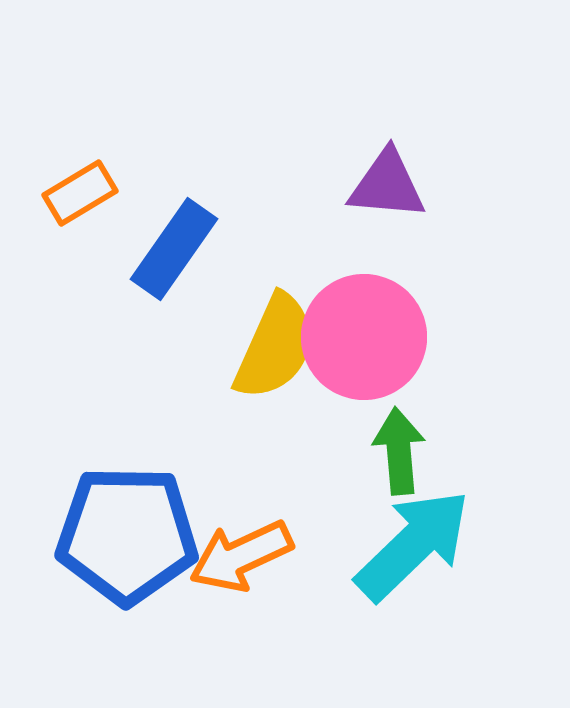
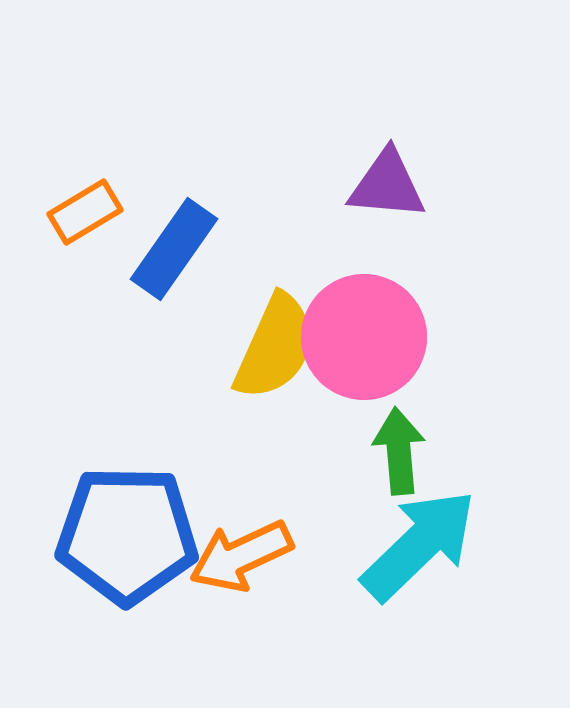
orange rectangle: moved 5 px right, 19 px down
cyan arrow: moved 6 px right
